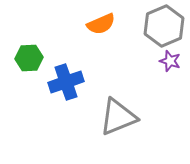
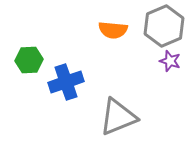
orange semicircle: moved 12 px right, 6 px down; rotated 28 degrees clockwise
green hexagon: moved 2 px down
